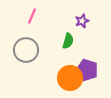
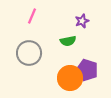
green semicircle: rotated 63 degrees clockwise
gray circle: moved 3 px right, 3 px down
